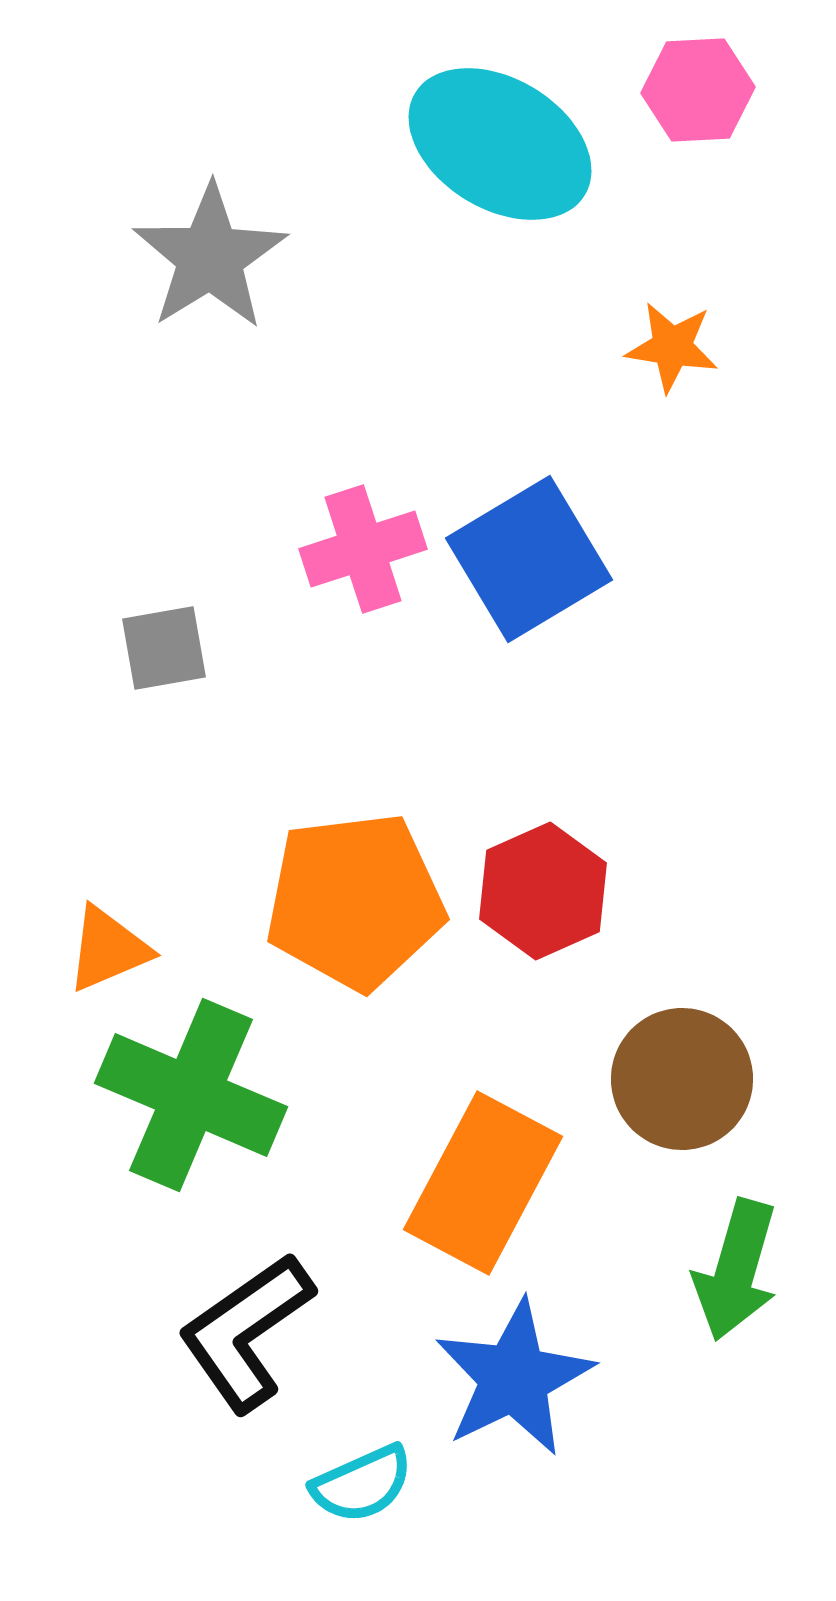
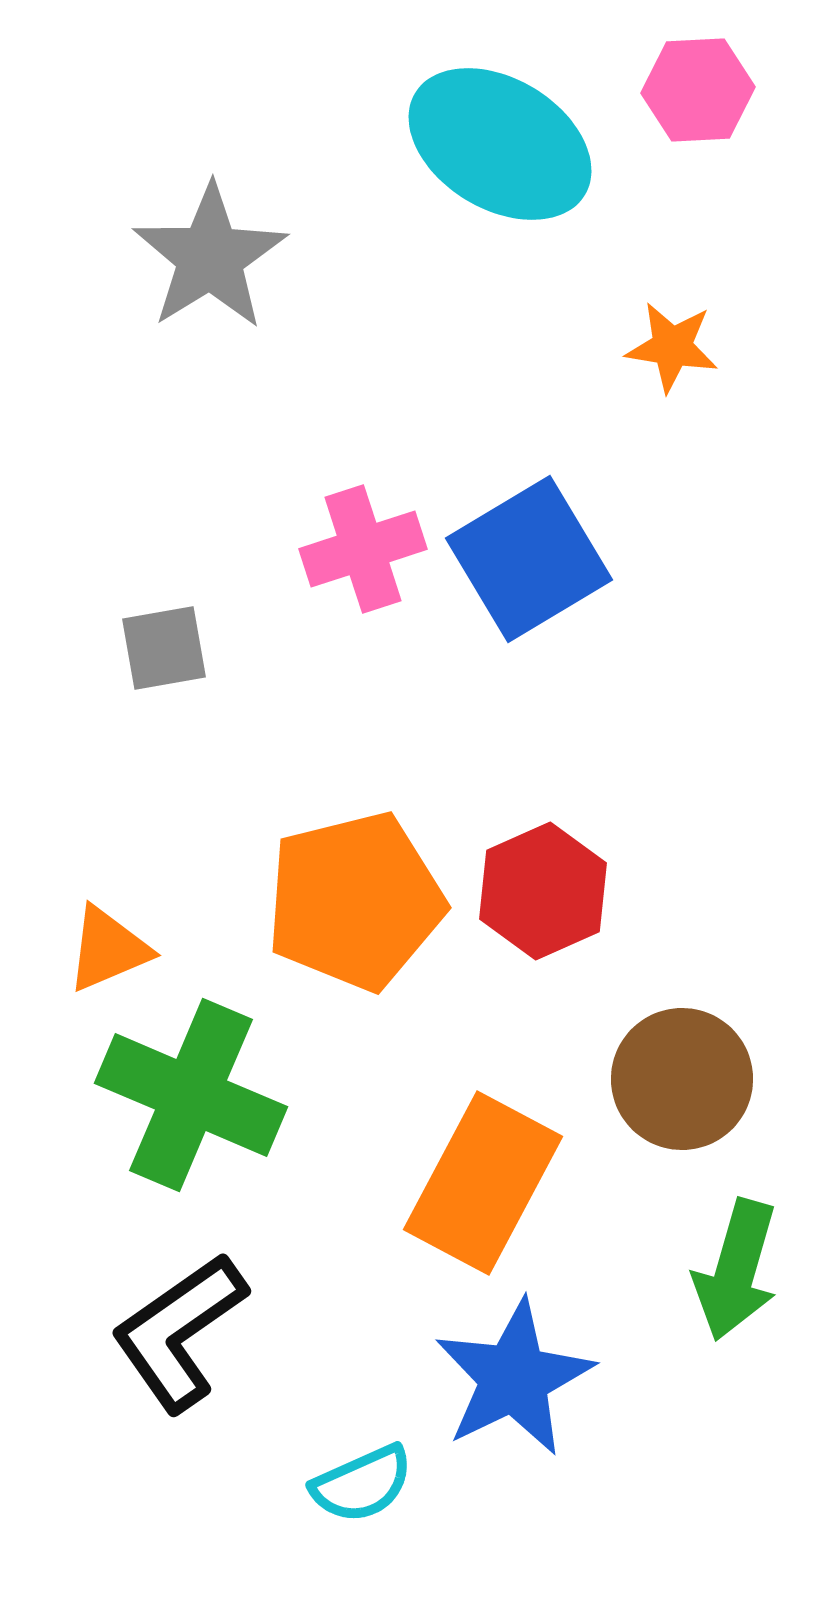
orange pentagon: rotated 7 degrees counterclockwise
black L-shape: moved 67 px left
